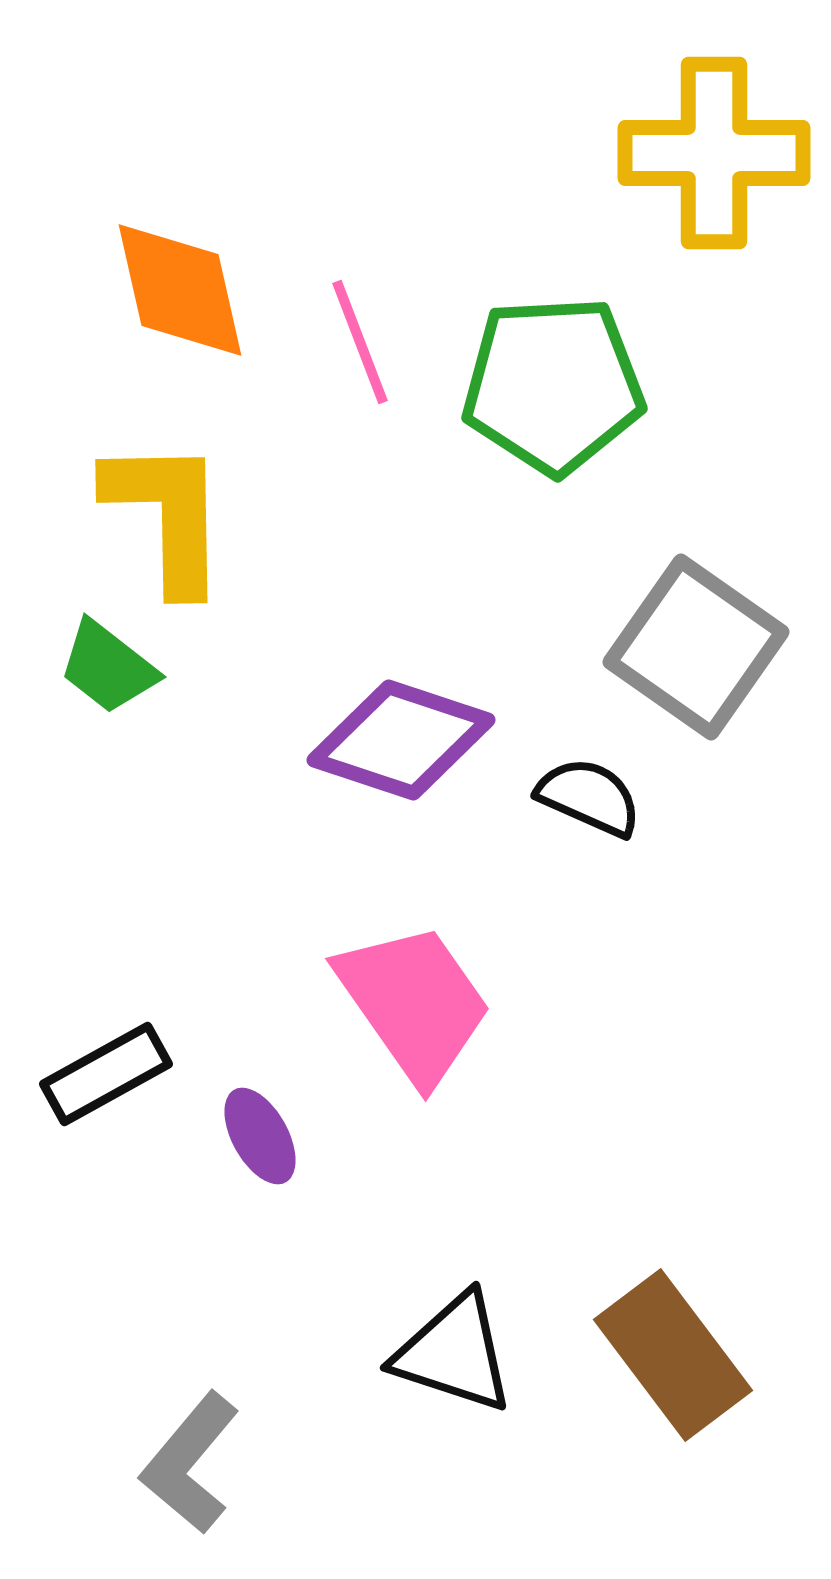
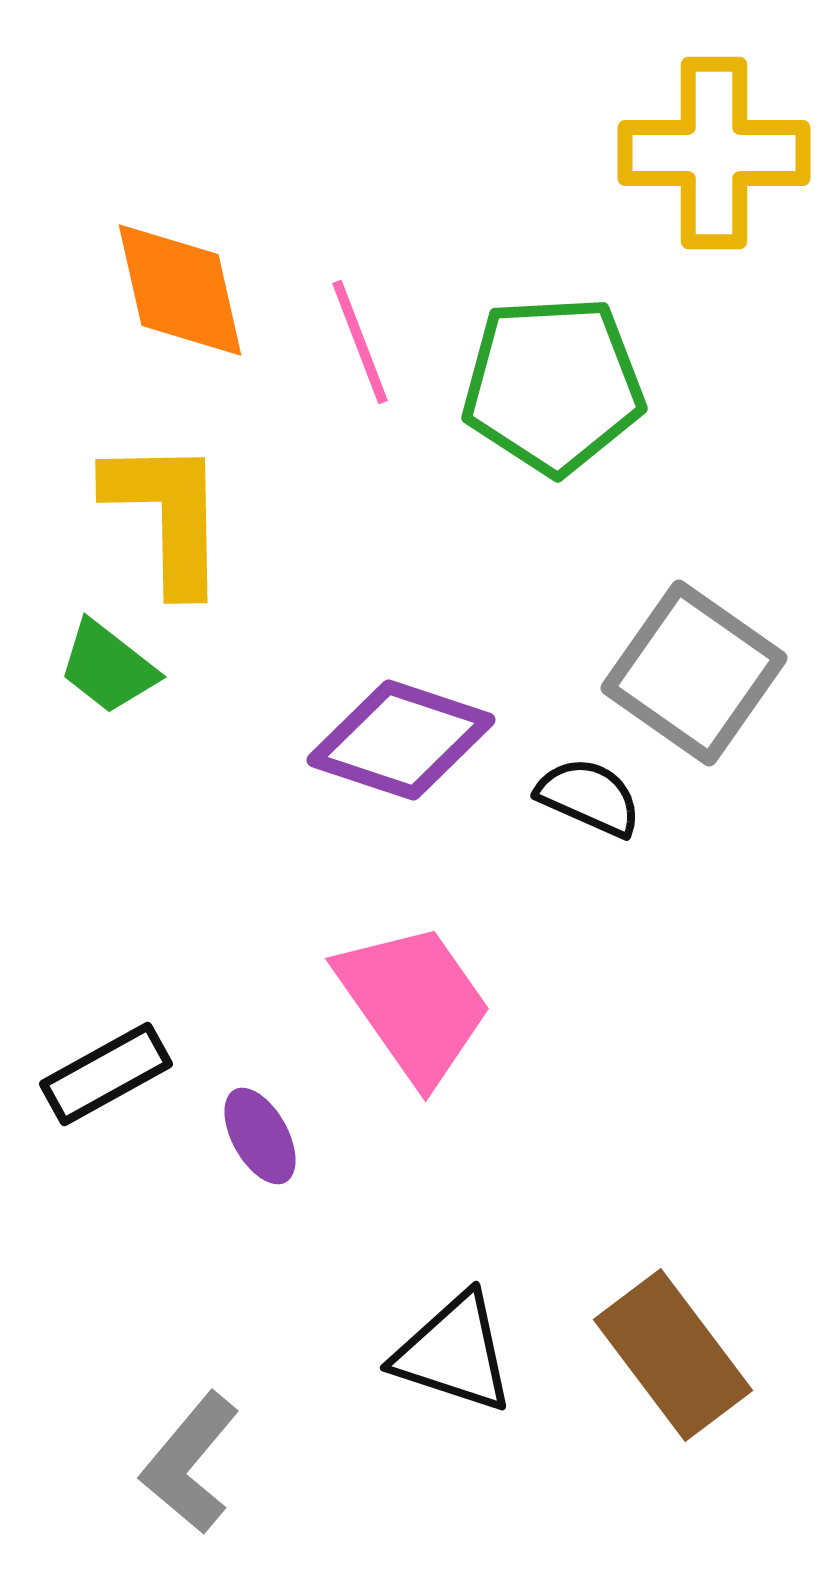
gray square: moved 2 px left, 26 px down
